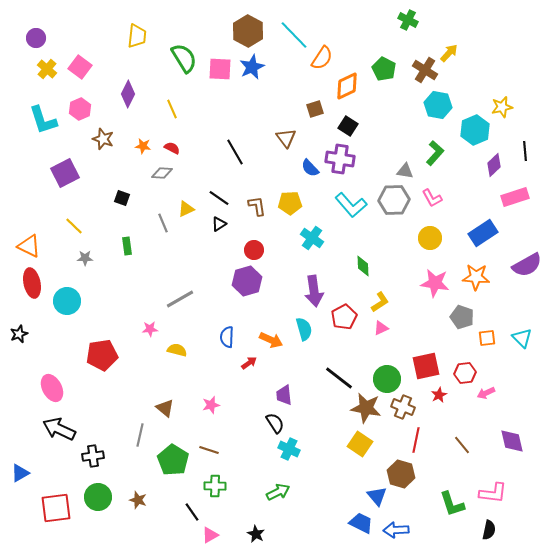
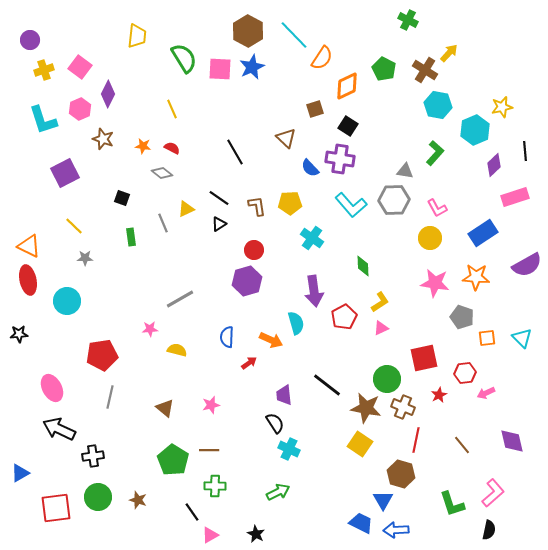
purple circle at (36, 38): moved 6 px left, 2 px down
yellow cross at (47, 69): moved 3 px left, 1 px down; rotated 30 degrees clockwise
purple diamond at (128, 94): moved 20 px left
brown triangle at (286, 138): rotated 10 degrees counterclockwise
gray diamond at (162, 173): rotated 35 degrees clockwise
pink L-shape at (432, 198): moved 5 px right, 10 px down
green rectangle at (127, 246): moved 4 px right, 9 px up
red ellipse at (32, 283): moved 4 px left, 3 px up
cyan semicircle at (304, 329): moved 8 px left, 6 px up
black star at (19, 334): rotated 18 degrees clockwise
red square at (426, 366): moved 2 px left, 8 px up
black line at (339, 378): moved 12 px left, 7 px down
gray line at (140, 435): moved 30 px left, 38 px up
brown line at (209, 450): rotated 18 degrees counterclockwise
pink L-shape at (493, 493): rotated 48 degrees counterclockwise
blue triangle at (377, 496): moved 6 px right, 4 px down; rotated 10 degrees clockwise
